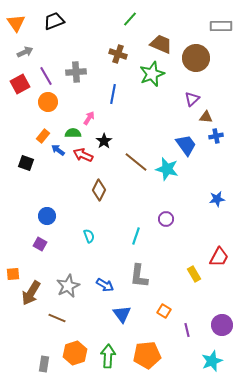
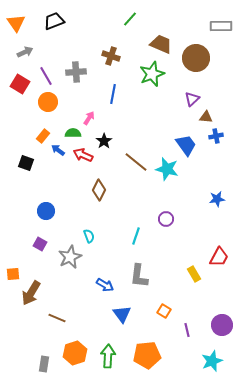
brown cross at (118, 54): moved 7 px left, 2 px down
red square at (20, 84): rotated 30 degrees counterclockwise
blue circle at (47, 216): moved 1 px left, 5 px up
gray star at (68, 286): moved 2 px right, 29 px up
